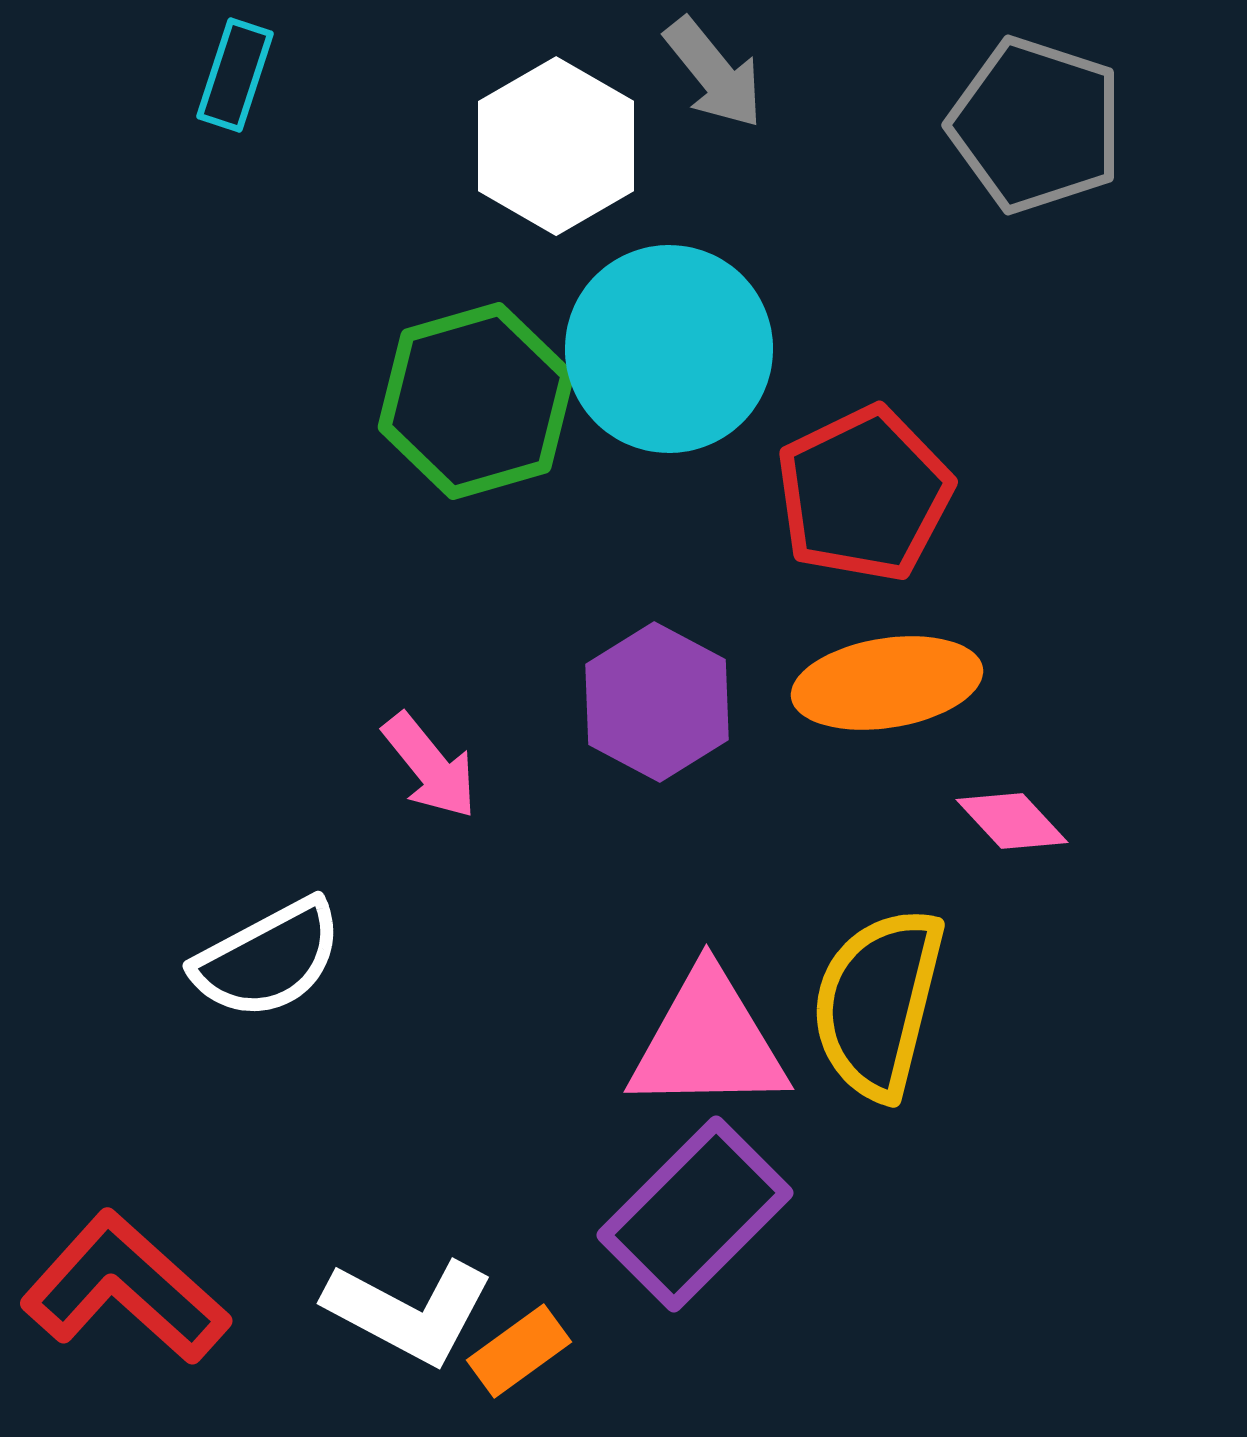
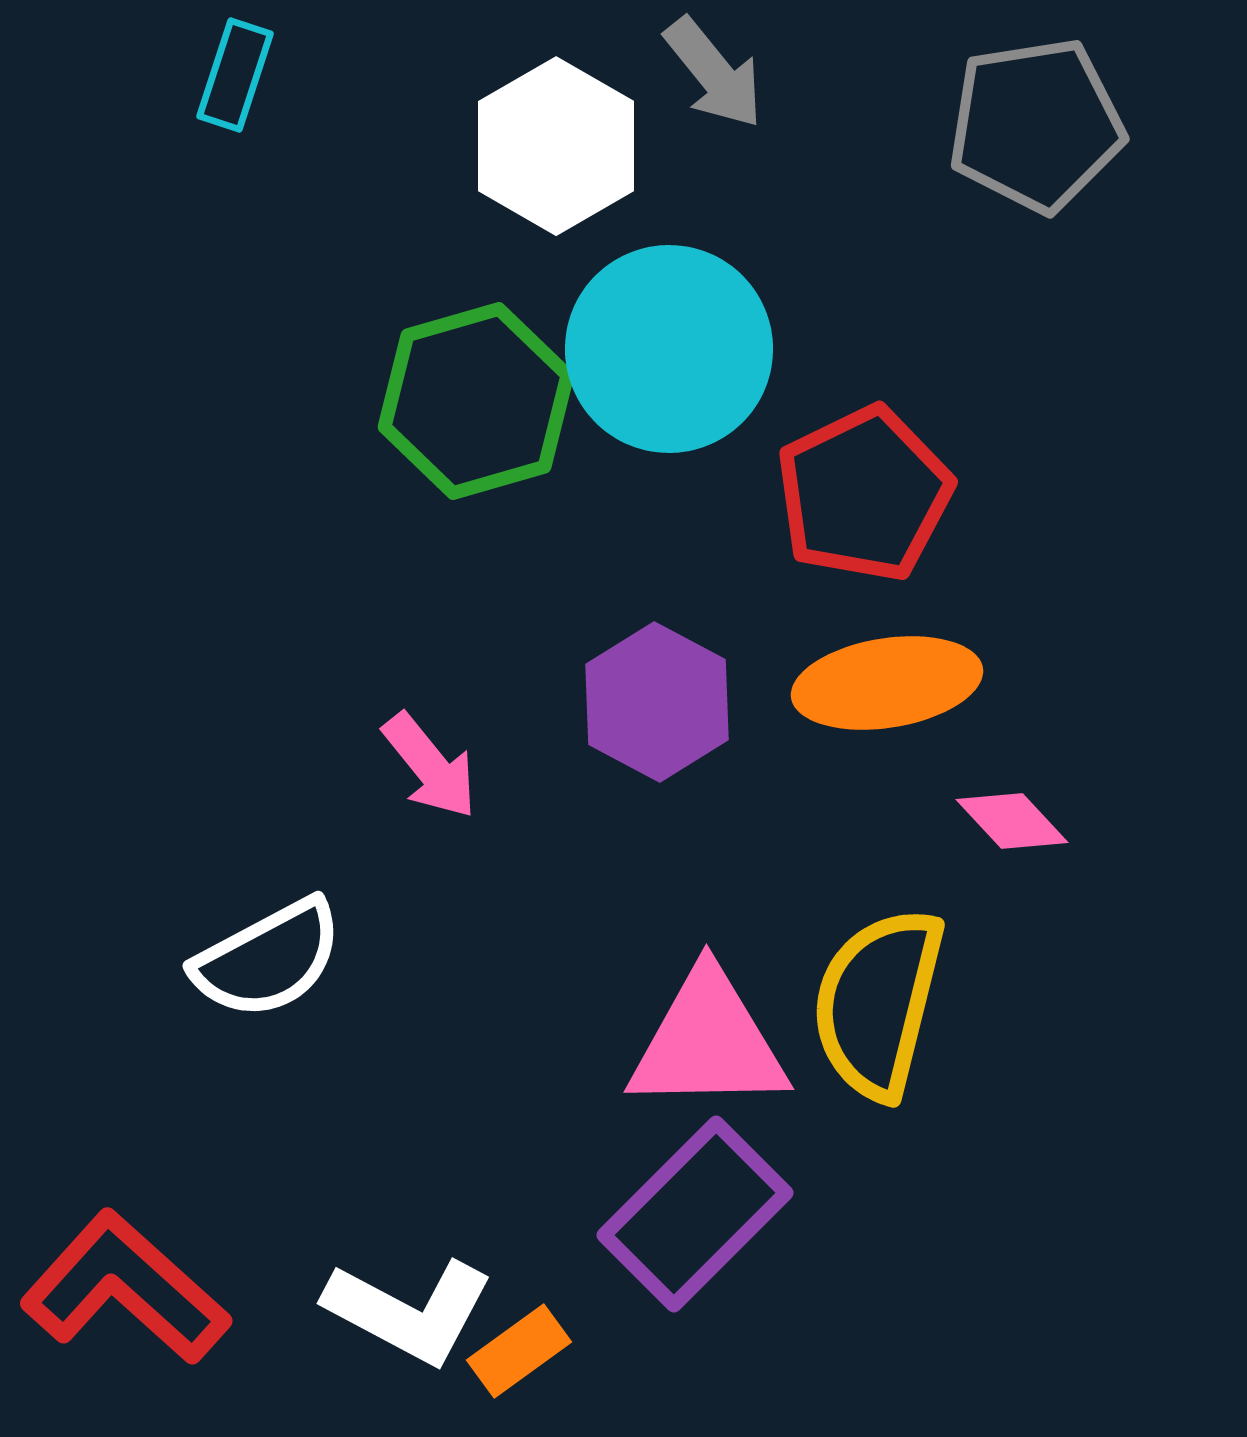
gray pentagon: rotated 27 degrees counterclockwise
